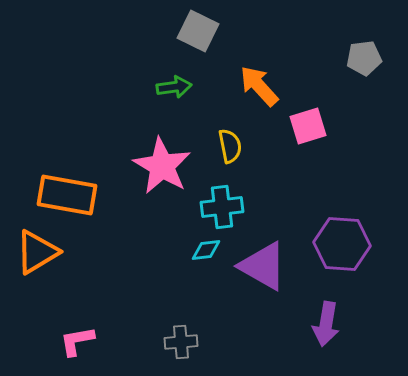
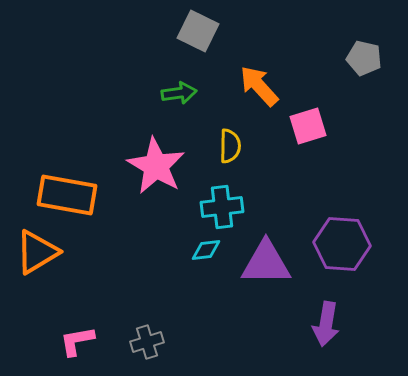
gray pentagon: rotated 20 degrees clockwise
green arrow: moved 5 px right, 6 px down
yellow semicircle: rotated 12 degrees clockwise
pink star: moved 6 px left
purple triangle: moved 3 px right, 3 px up; rotated 30 degrees counterclockwise
gray cross: moved 34 px left; rotated 12 degrees counterclockwise
